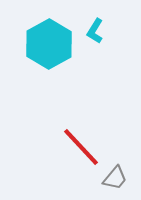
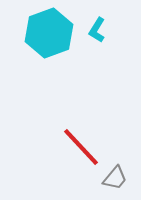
cyan L-shape: moved 2 px right, 1 px up
cyan hexagon: moved 11 px up; rotated 9 degrees clockwise
